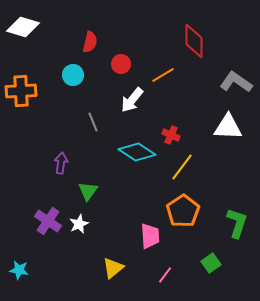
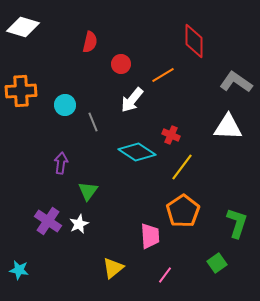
cyan circle: moved 8 px left, 30 px down
green square: moved 6 px right
